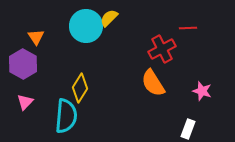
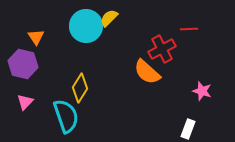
red line: moved 1 px right, 1 px down
purple hexagon: rotated 16 degrees counterclockwise
orange semicircle: moved 6 px left, 11 px up; rotated 16 degrees counterclockwise
cyan semicircle: rotated 24 degrees counterclockwise
